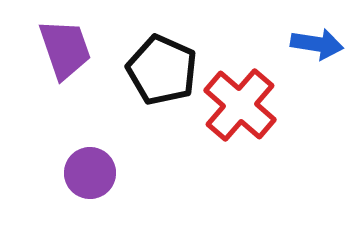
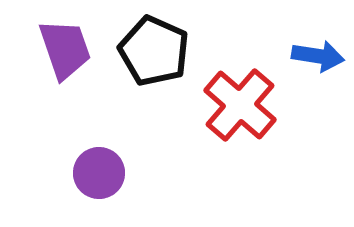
blue arrow: moved 1 px right, 12 px down
black pentagon: moved 8 px left, 19 px up
purple circle: moved 9 px right
